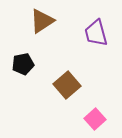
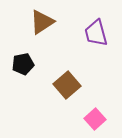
brown triangle: moved 1 px down
